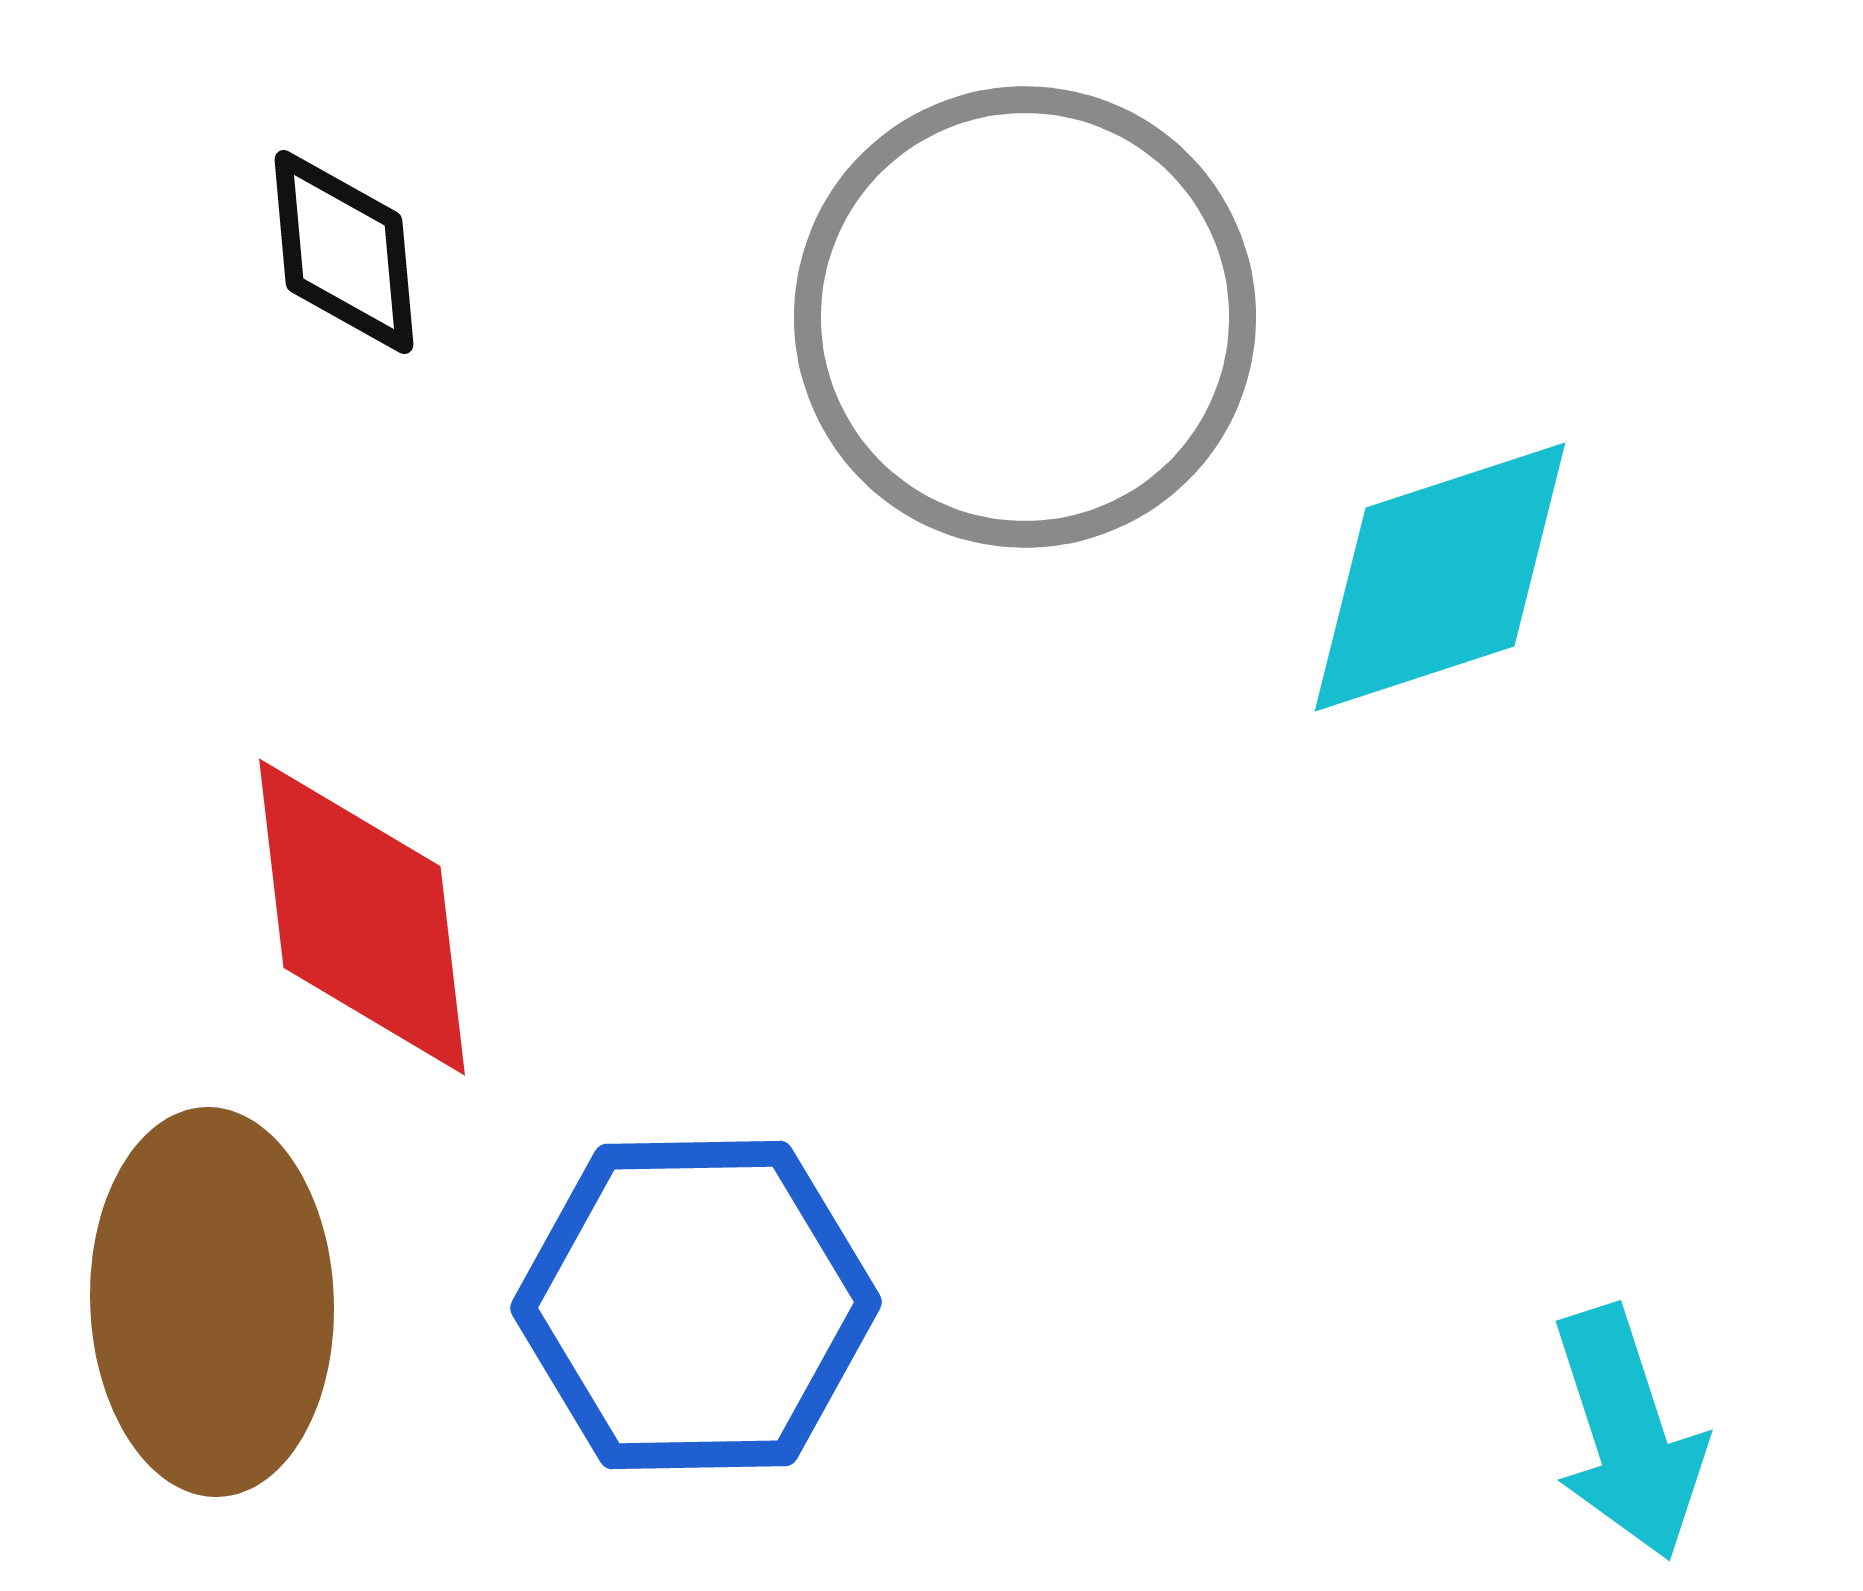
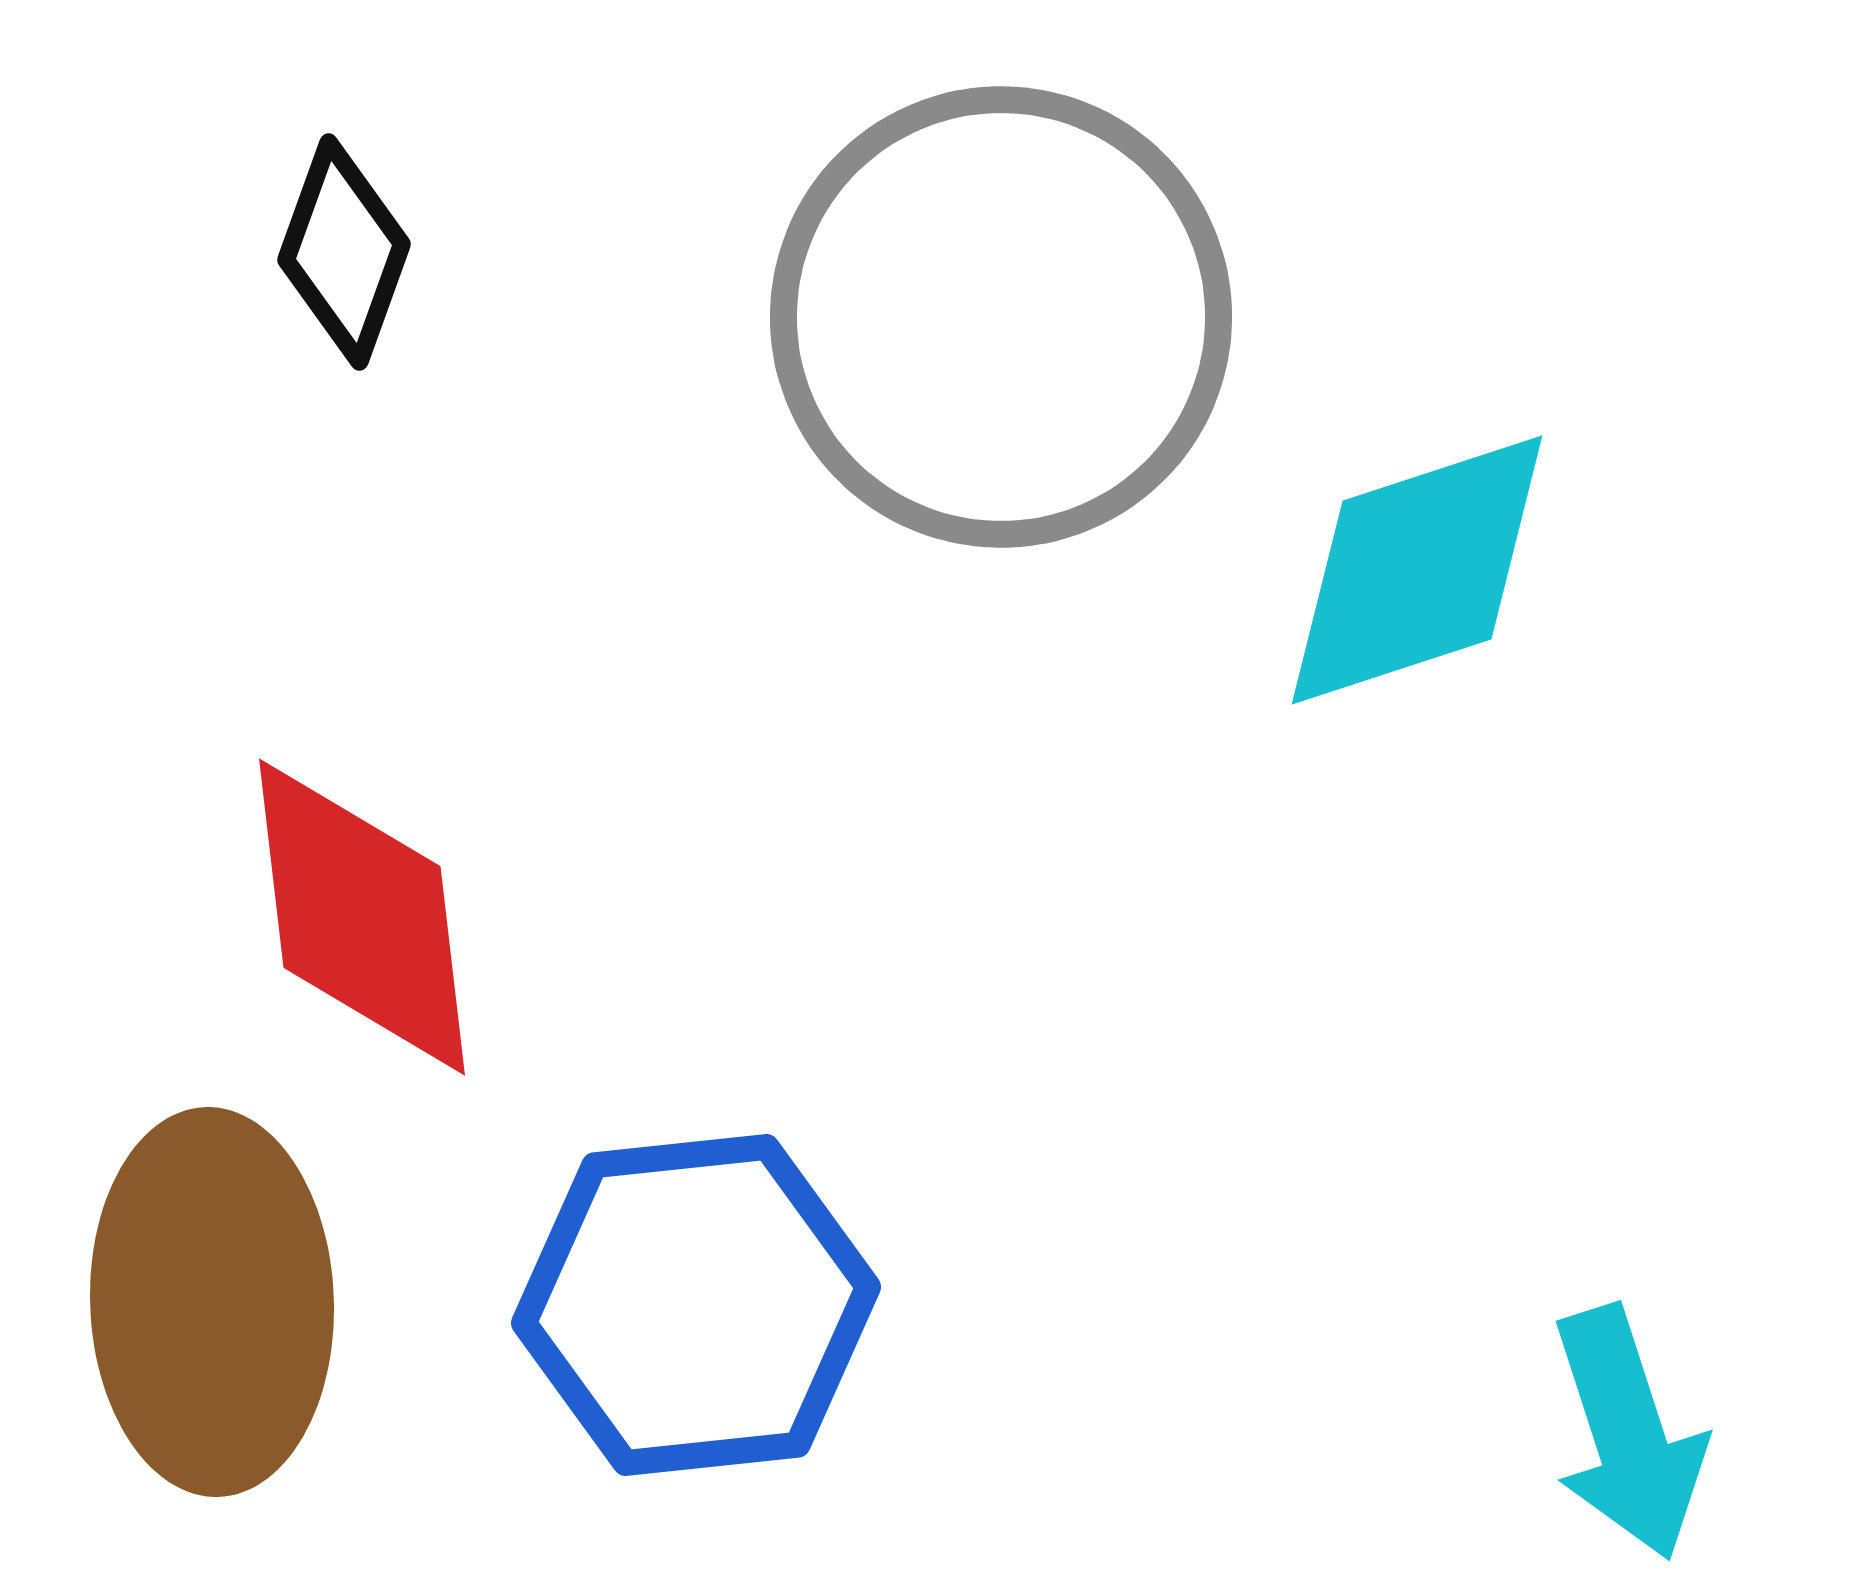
black diamond: rotated 25 degrees clockwise
gray circle: moved 24 px left
cyan diamond: moved 23 px left, 7 px up
blue hexagon: rotated 5 degrees counterclockwise
